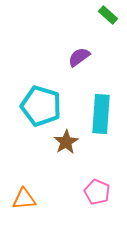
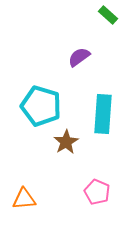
cyan rectangle: moved 2 px right
